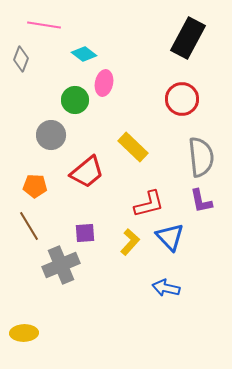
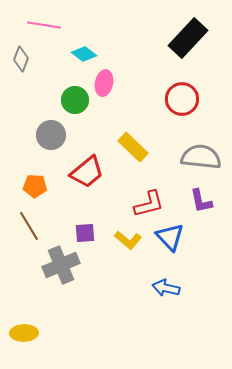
black rectangle: rotated 15 degrees clockwise
gray semicircle: rotated 78 degrees counterclockwise
yellow L-shape: moved 2 px left, 2 px up; rotated 88 degrees clockwise
